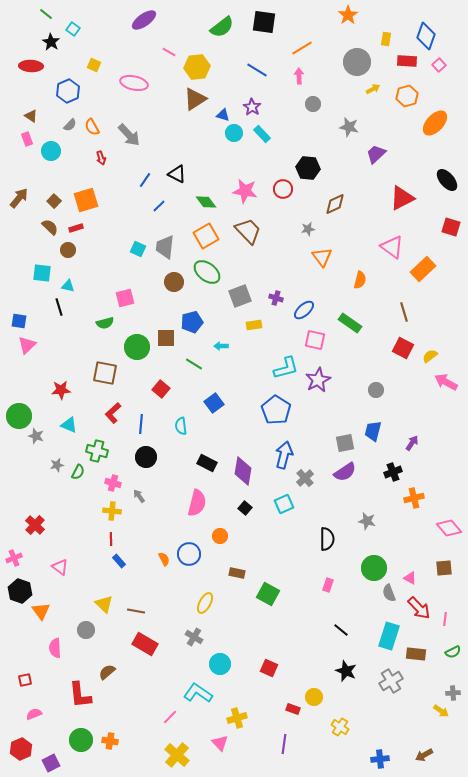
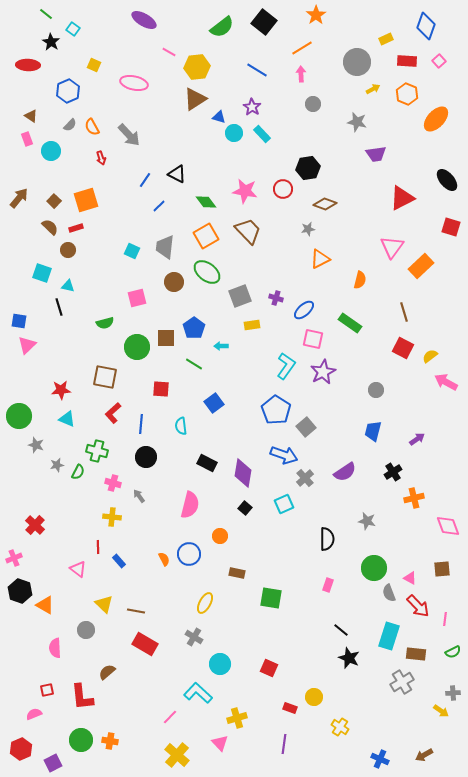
orange star at (348, 15): moved 32 px left
purple ellipse at (144, 20): rotated 65 degrees clockwise
black square at (264, 22): rotated 30 degrees clockwise
blue diamond at (426, 36): moved 10 px up
yellow rectangle at (386, 39): rotated 56 degrees clockwise
pink square at (439, 65): moved 4 px up
red ellipse at (31, 66): moved 3 px left, 1 px up
pink arrow at (299, 76): moved 2 px right, 2 px up
orange hexagon at (407, 96): moved 2 px up; rotated 20 degrees counterclockwise
blue triangle at (223, 115): moved 4 px left, 2 px down
orange ellipse at (435, 123): moved 1 px right, 4 px up
gray star at (349, 127): moved 8 px right, 5 px up
purple trapezoid at (376, 154): rotated 145 degrees counterclockwise
black hexagon at (308, 168): rotated 15 degrees counterclockwise
brown diamond at (335, 204): moved 10 px left; rotated 45 degrees clockwise
pink triangle at (392, 247): rotated 30 degrees clockwise
cyan square at (138, 249): moved 6 px left, 2 px down
orange triangle at (322, 257): moved 2 px left, 2 px down; rotated 40 degrees clockwise
orange rectangle at (423, 269): moved 2 px left, 3 px up
cyan square at (42, 273): rotated 12 degrees clockwise
pink square at (125, 298): moved 12 px right
blue pentagon at (192, 322): moved 2 px right, 6 px down; rotated 20 degrees counterclockwise
yellow rectangle at (254, 325): moved 2 px left
pink square at (315, 340): moved 2 px left, 1 px up
cyan L-shape at (286, 368): moved 2 px up; rotated 40 degrees counterclockwise
brown square at (105, 373): moved 4 px down
purple star at (318, 380): moved 5 px right, 8 px up
red square at (161, 389): rotated 36 degrees counterclockwise
cyan triangle at (69, 425): moved 2 px left, 6 px up
gray star at (36, 436): moved 9 px down
gray square at (345, 443): moved 39 px left, 16 px up; rotated 30 degrees counterclockwise
purple arrow at (412, 443): moved 5 px right, 4 px up; rotated 21 degrees clockwise
blue arrow at (284, 455): rotated 96 degrees clockwise
purple diamond at (243, 471): moved 2 px down
black cross at (393, 472): rotated 12 degrees counterclockwise
pink semicircle at (197, 503): moved 7 px left, 2 px down
yellow cross at (112, 511): moved 6 px down
pink diamond at (449, 528): moved 1 px left, 2 px up; rotated 20 degrees clockwise
red line at (111, 539): moved 13 px left, 8 px down
pink triangle at (60, 567): moved 18 px right, 2 px down
brown square at (444, 568): moved 2 px left, 1 px down
green square at (268, 594): moved 3 px right, 4 px down; rotated 20 degrees counterclockwise
red arrow at (419, 608): moved 1 px left, 2 px up
orange triangle at (41, 611): moved 4 px right, 6 px up; rotated 24 degrees counterclockwise
black star at (346, 671): moved 3 px right, 13 px up
red square at (25, 680): moved 22 px right, 10 px down
gray cross at (391, 681): moved 11 px right, 1 px down
cyan L-shape at (198, 693): rotated 8 degrees clockwise
red L-shape at (80, 695): moved 2 px right, 2 px down
red rectangle at (293, 709): moved 3 px left, 1 px up
blue cross at (380, 759): rotated 30 degrees clockwise
purple square at (51, 763): moved 2 px right
